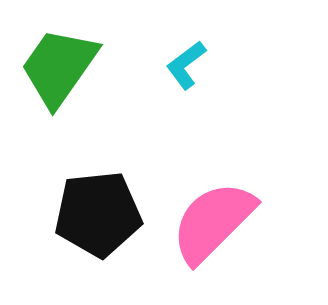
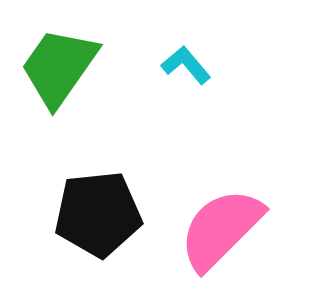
cyan L-shape: rotated 87 degrees clockwise
pink semicircle: moved 8 px right, 7 px down
